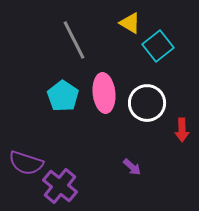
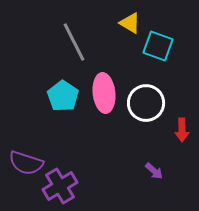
gray line: moved 2 px down
cyan square: rotated 32 degrees counterclockwise
white circle: moved 1 px left
purple arrow: moved 22 px right, 4 px down
purple cross: rotated 20 degrees clockwise
